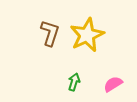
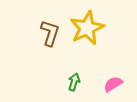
yellow star: moved 7 px up
